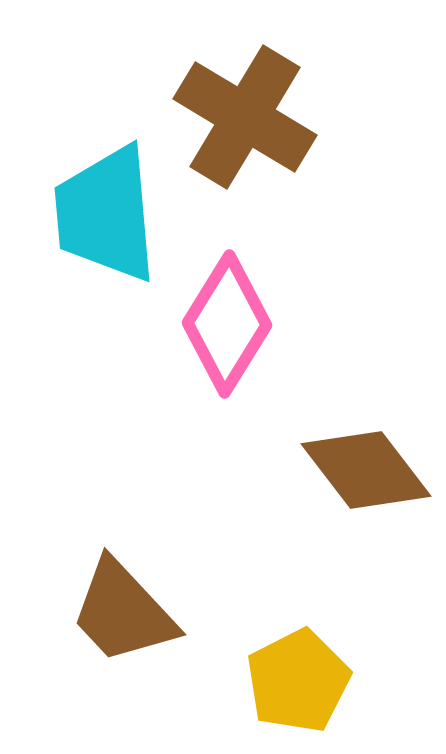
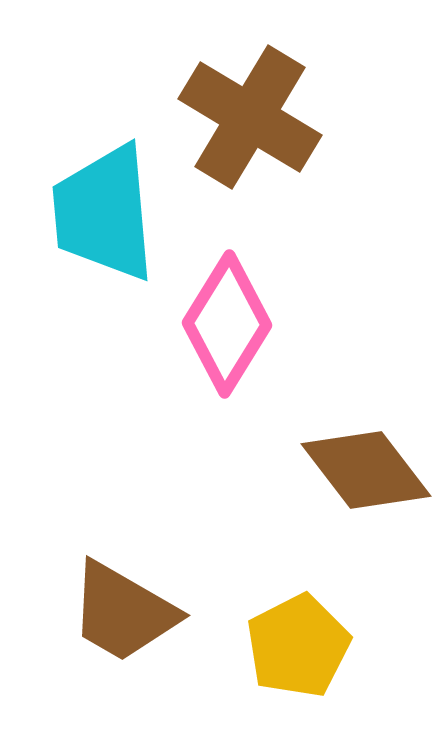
brown cross: moved 5 px right
cyan trapezoid: moved 2 px left, 1 px up
brown trapezoid: rotated 17 degrees counterclockwise
yellow pentagon: moved 35 px up
